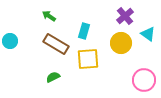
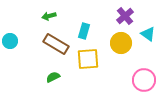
green arrow: rotated 48 degrees counterclockwise
